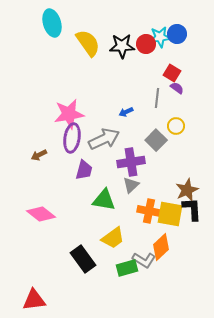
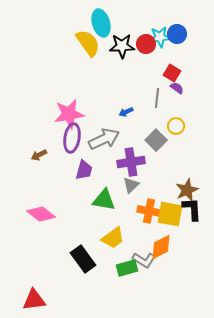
cyan ellipse: moved 49 px right
orange diamond: rotated 16 degrees clockwise
